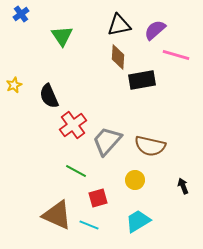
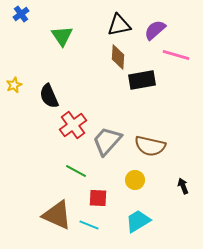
red square: rotated 18 degrees clockwise
